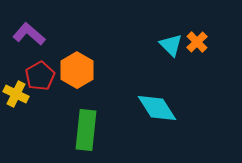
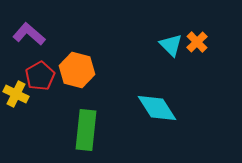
orange hexagon: rotated 16 degrees counterclockwise
